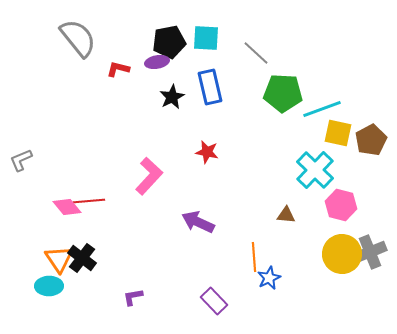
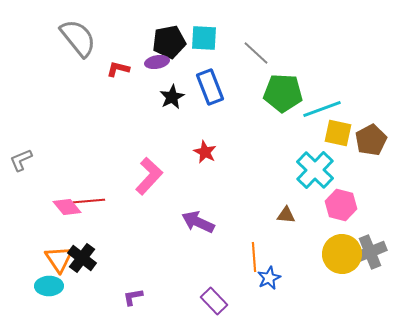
cyan square: moved 2 px left
blue rectangle: rotated 8 degrees counterclockwise
red star: moved 2 px left; rotated 15 degrees clockwise
